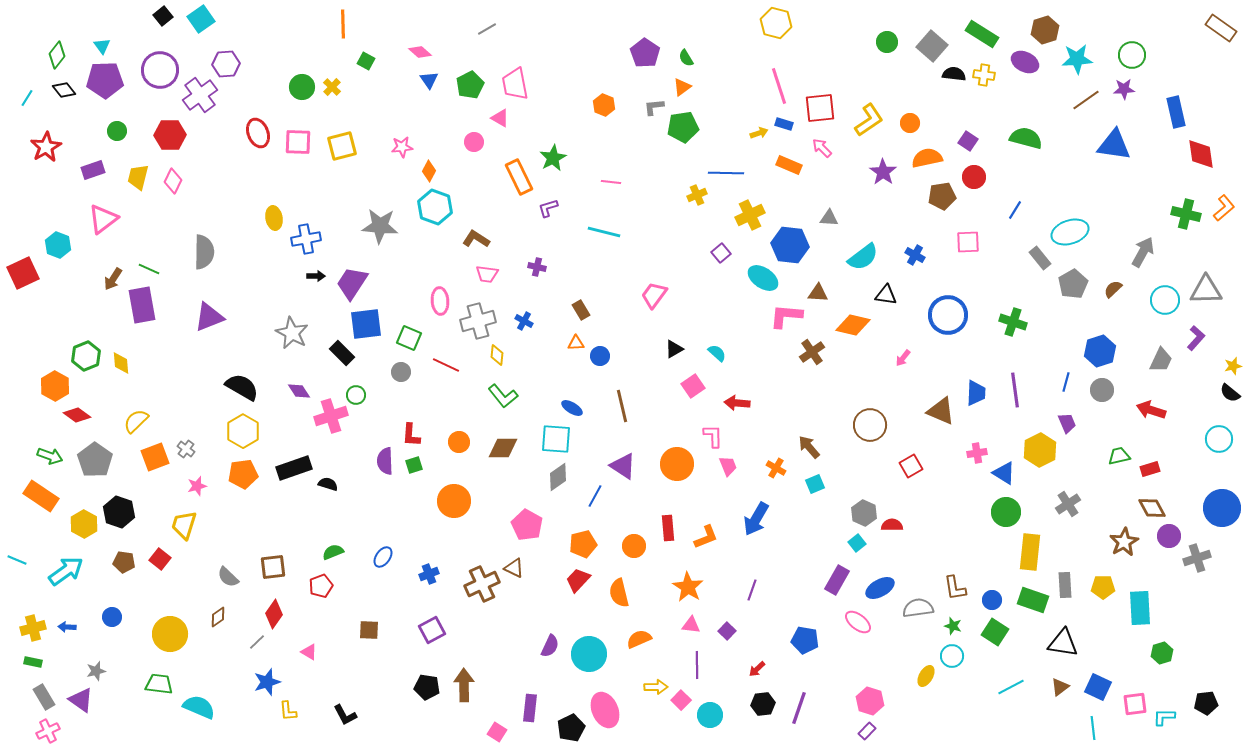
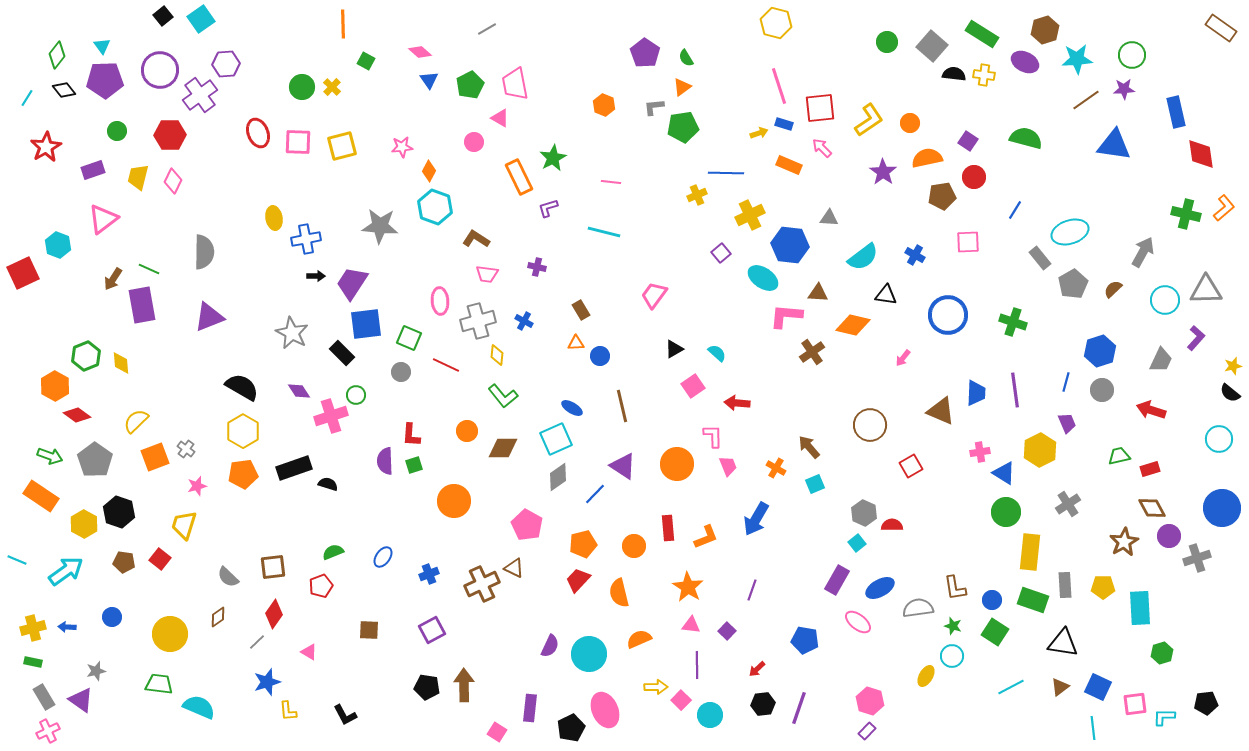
cyan square at (556, 439): rotated 28 degrees counterclockwise
orange circle at (459, 442): moved 8 px right, 11 px up
pink cross at (977, 453): moved 3 px right, 1 px up
blue line at (595, 496): moved 2 px up; rotated 15 degrees clockwise
